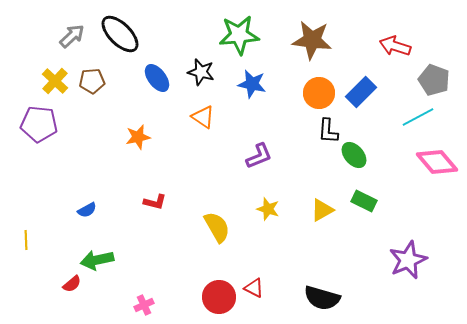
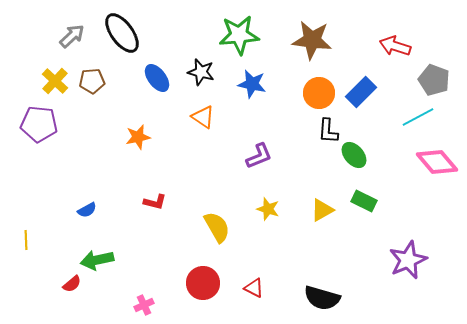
black ellipse: moved 2 px right, 1 px up; rotated 9 degrees clockwise
red circle: moved 16 px left, 14 px up
